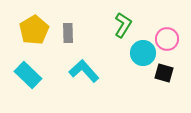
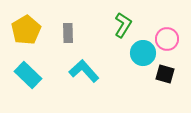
yellow pentagon: moved 8 px left
black square: moved 1 px right, 1 px down
